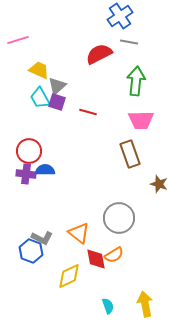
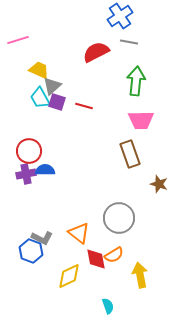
red semicircle: moved 3 px left, 2 px up
gray triangle: moved 5 px left
red line: moved 4 px left, 6 px up
purple cross: rotated 18 degrees counterclockwise
yellow arrow: moved 5 px left, 29 px up
